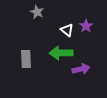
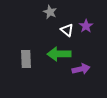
gray star: moved 13 px right
green arrow: moved 2 px left, 1 px down
